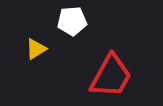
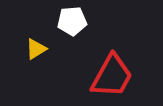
red trapezoid: moved 1 px right
